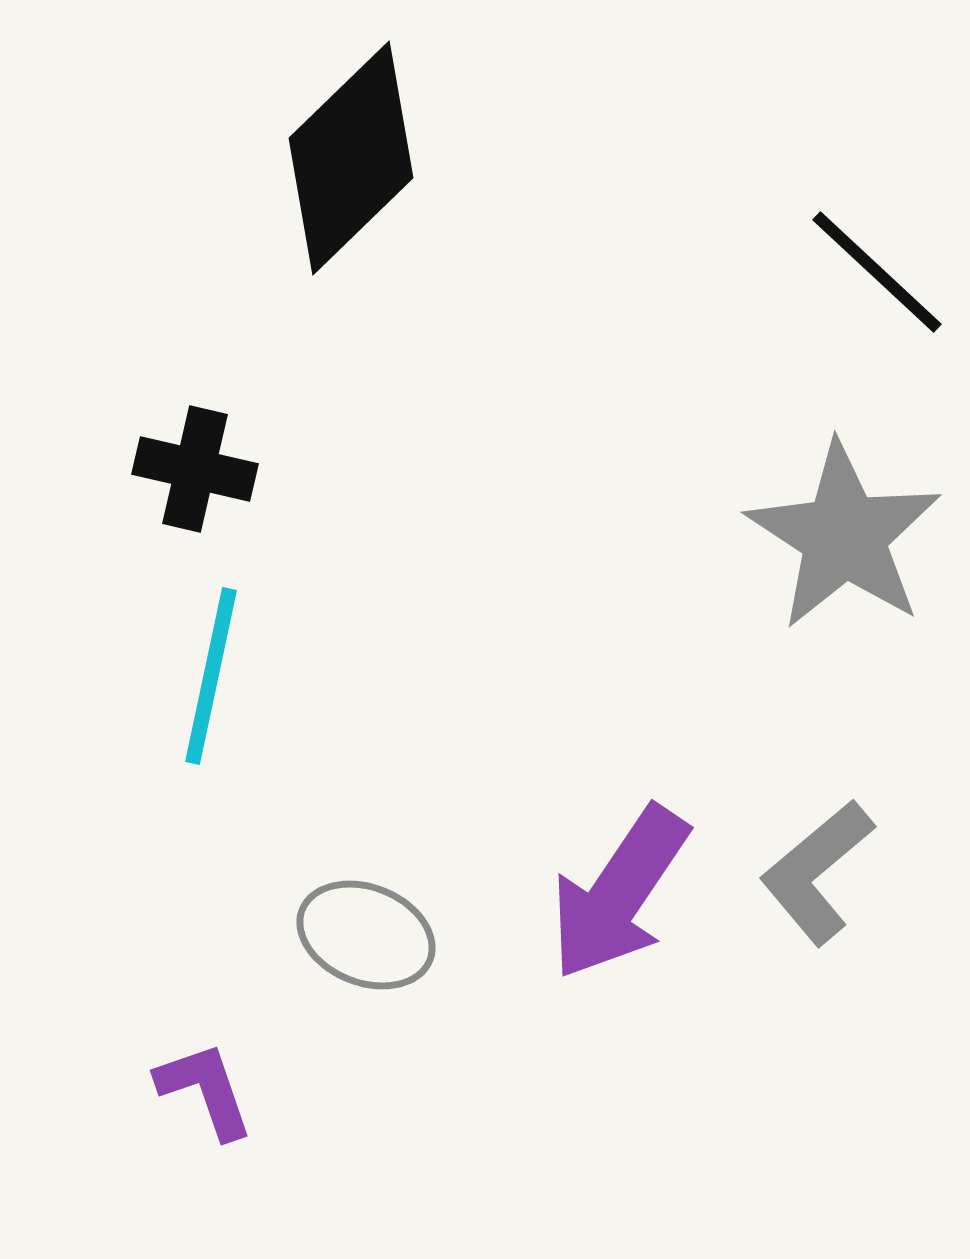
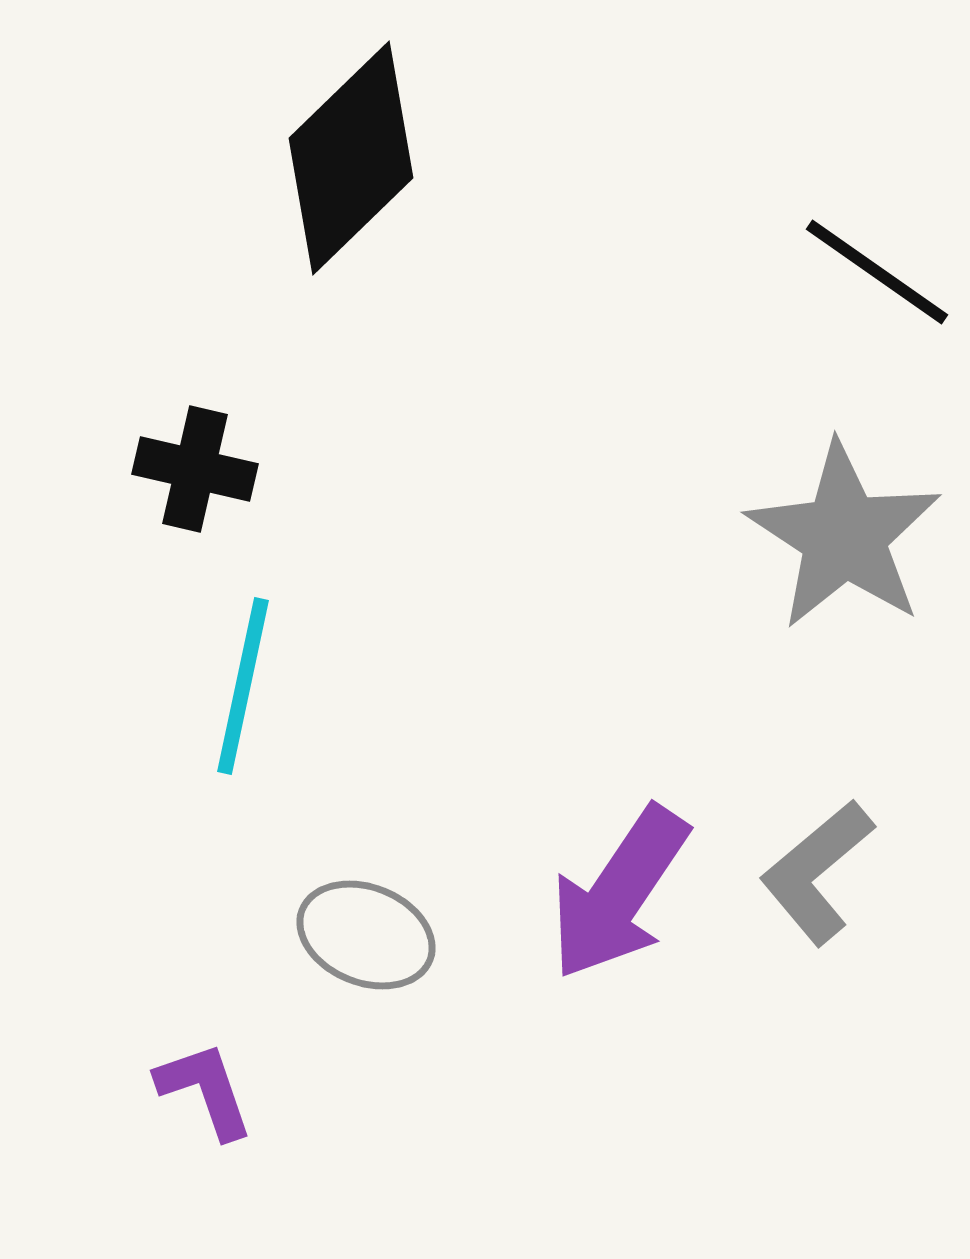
black line: rotated 8 degrees counterclockwise
cyan line: moved 32 px right, 10 px down
